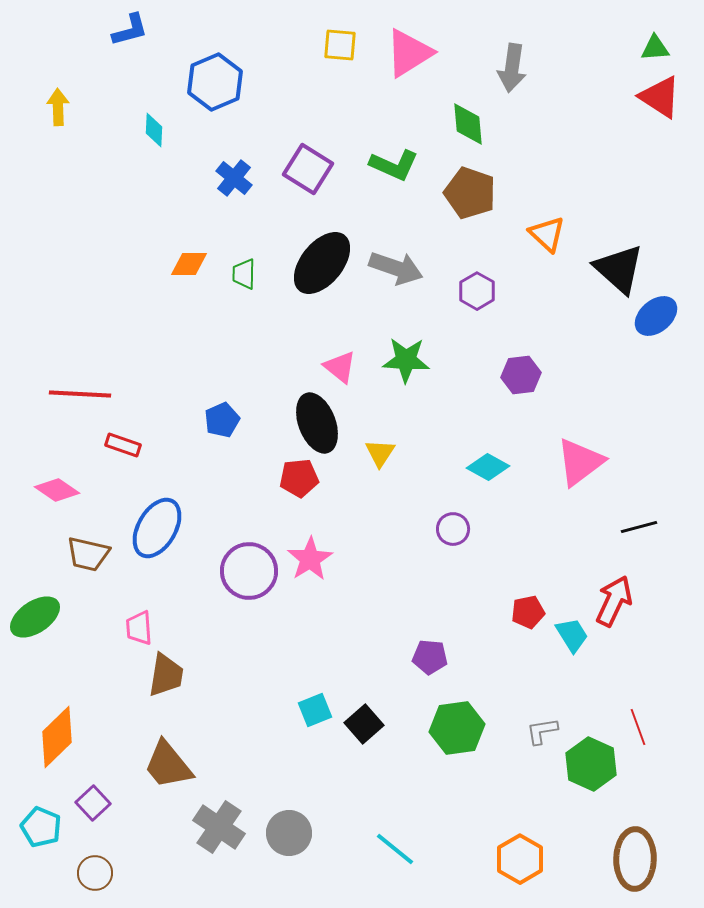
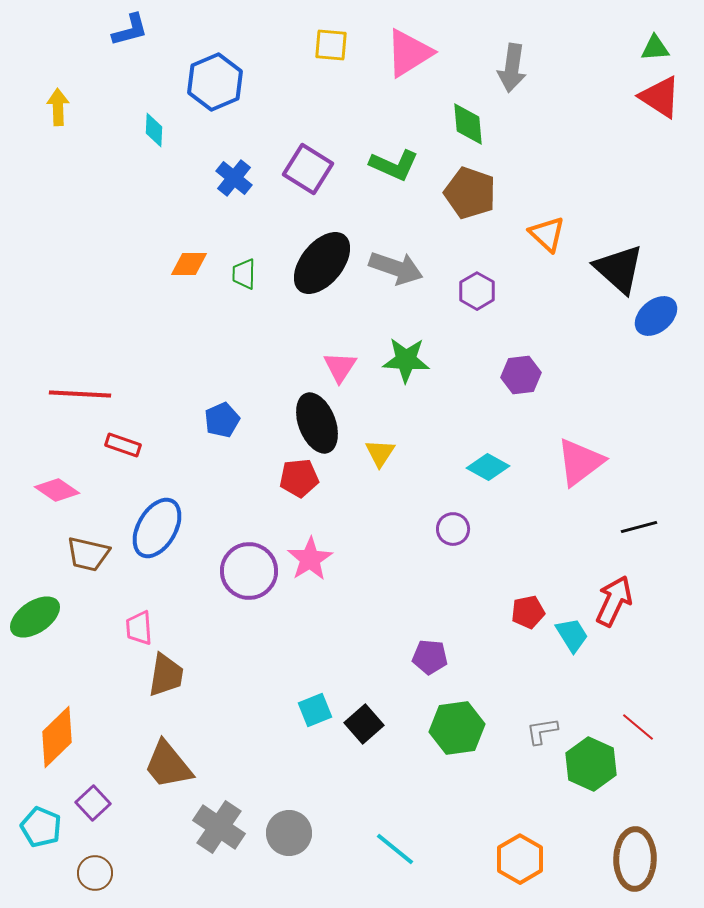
yellow square at (340, 45): moved 9 px left
pink triangle at (340, 367): rotated 24 degrees clockwise
red line at (638, 727): rotated 30 degrees counterclockwise
